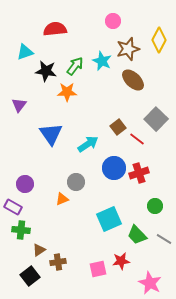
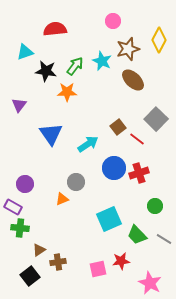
green cross: moved 1 px left, 2 px up
